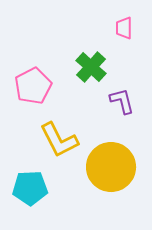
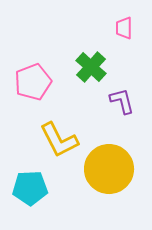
pink pentagon: moved 4 px up; rotated 6 degrees clockwise
yellow circle: moved 2 px left, 2 px down
